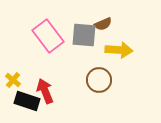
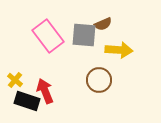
yellow cross: moved 2 px right
